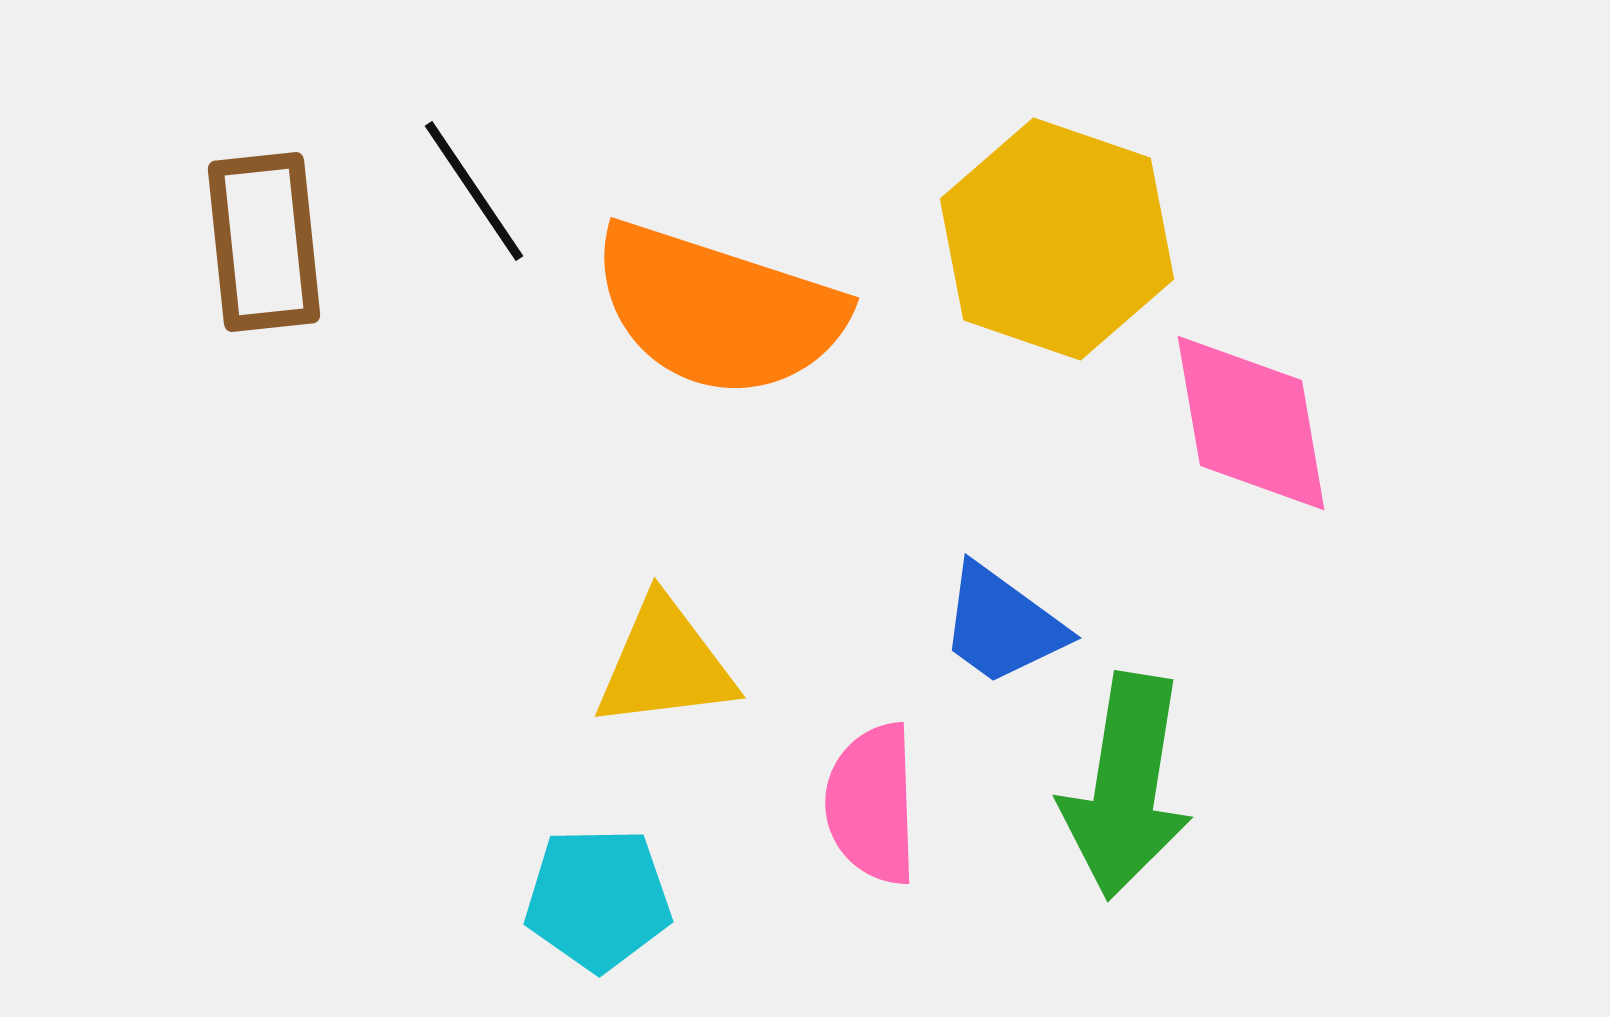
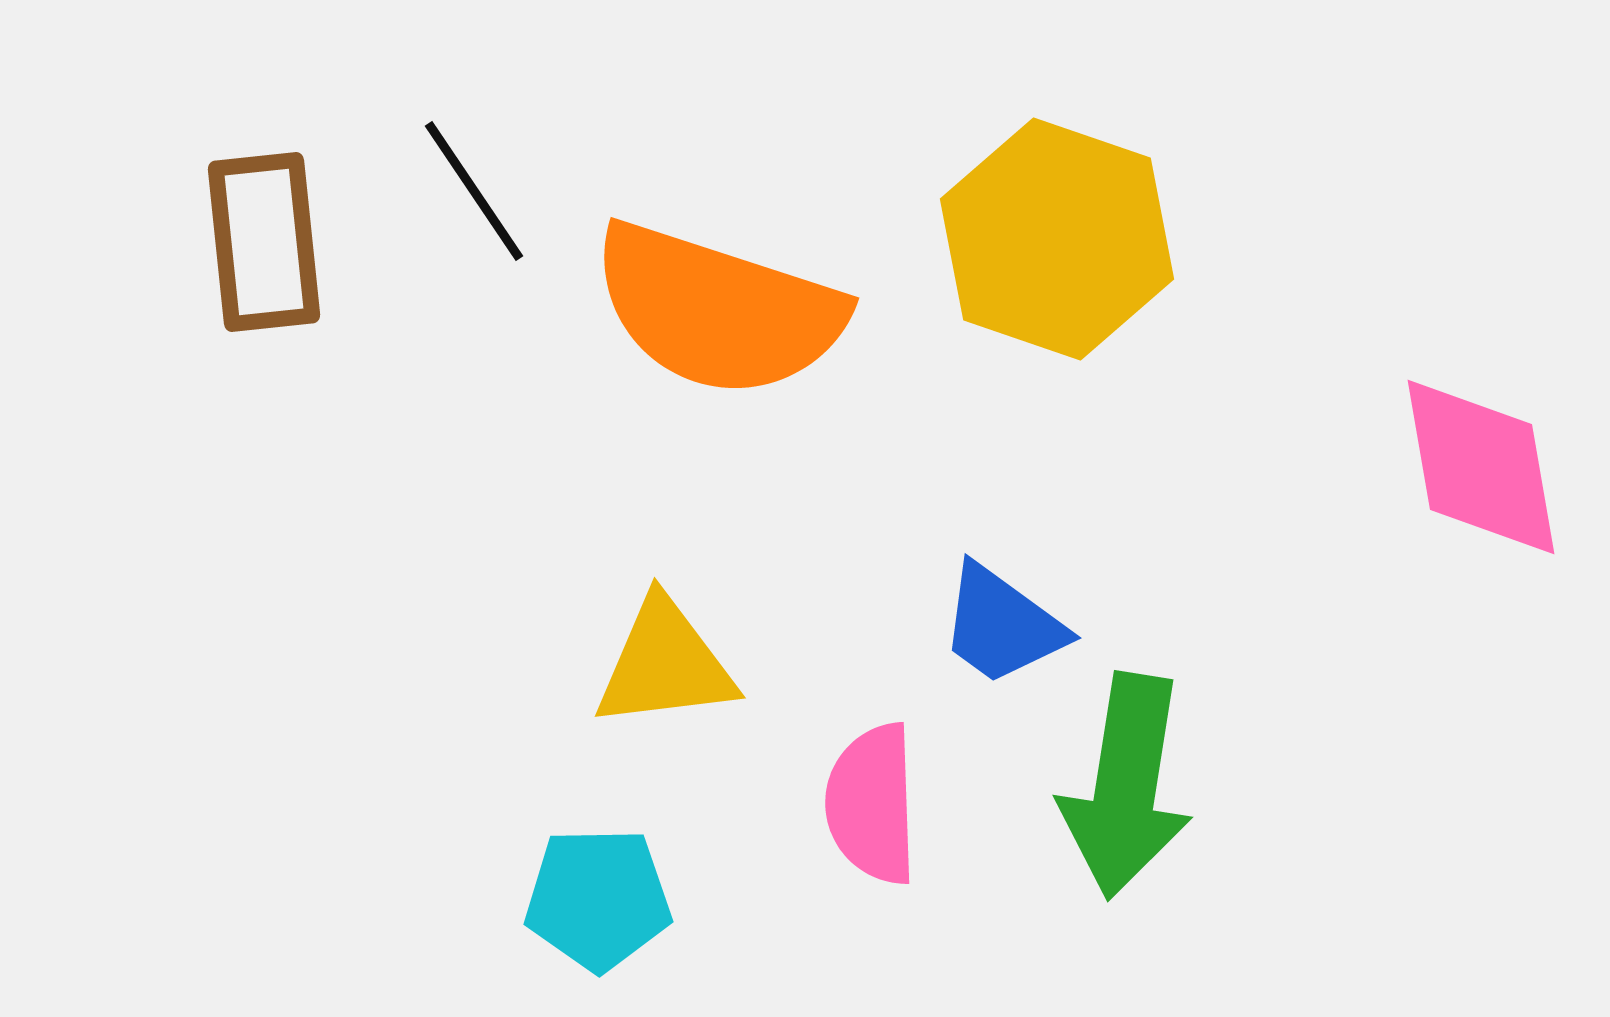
pink diamond: moved 230 px right, 44 px down
